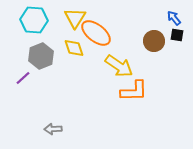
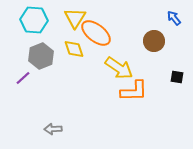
black square: moved 42 px down
yellow diamond: moved 1 px down
yellow arrow: moved 2 px down
